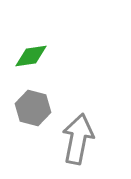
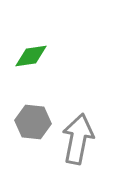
gray hexagon: moved 14 px down; rotated 8 degrees counterclockwise
